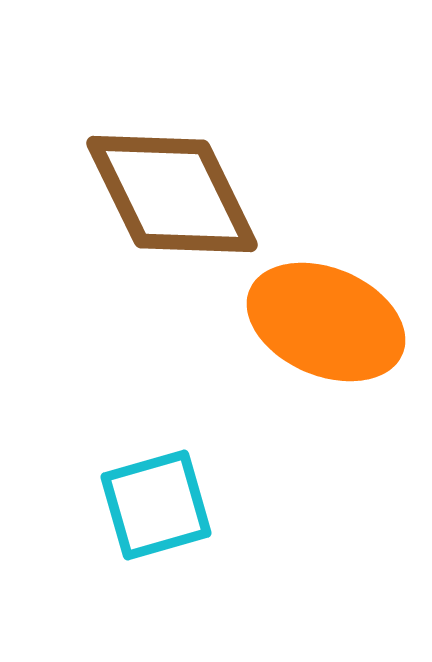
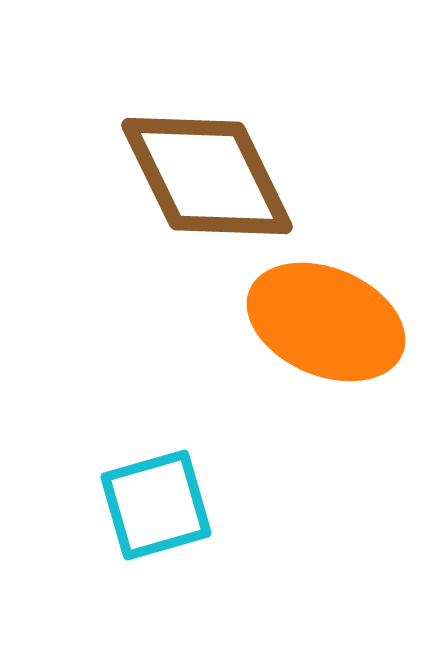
brown diamond: moved 35 px right, 18 px up
